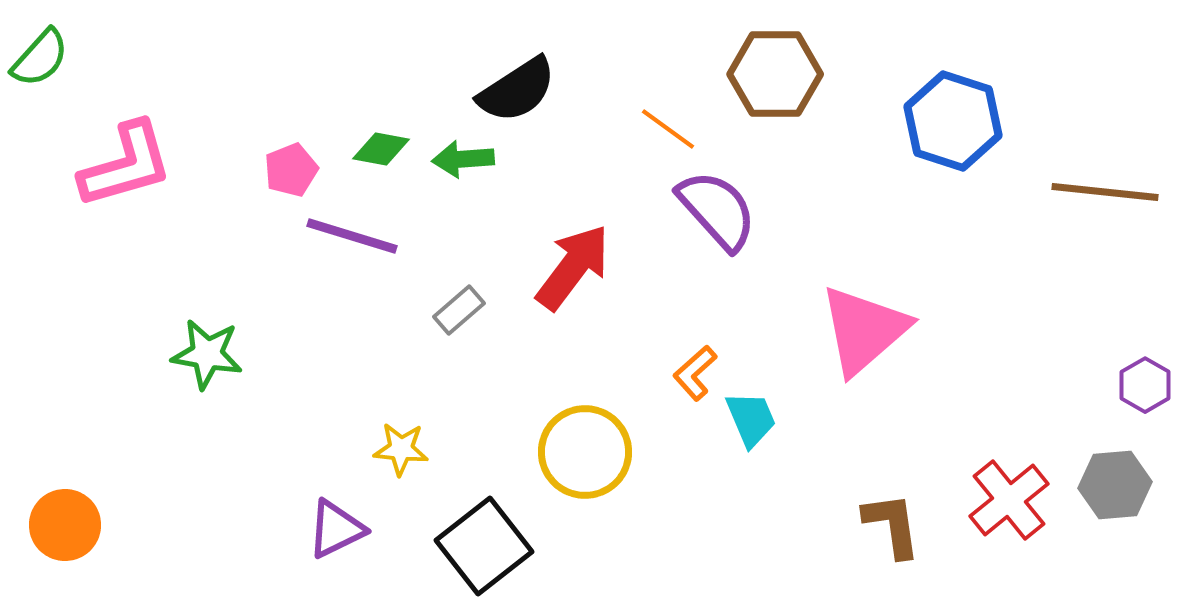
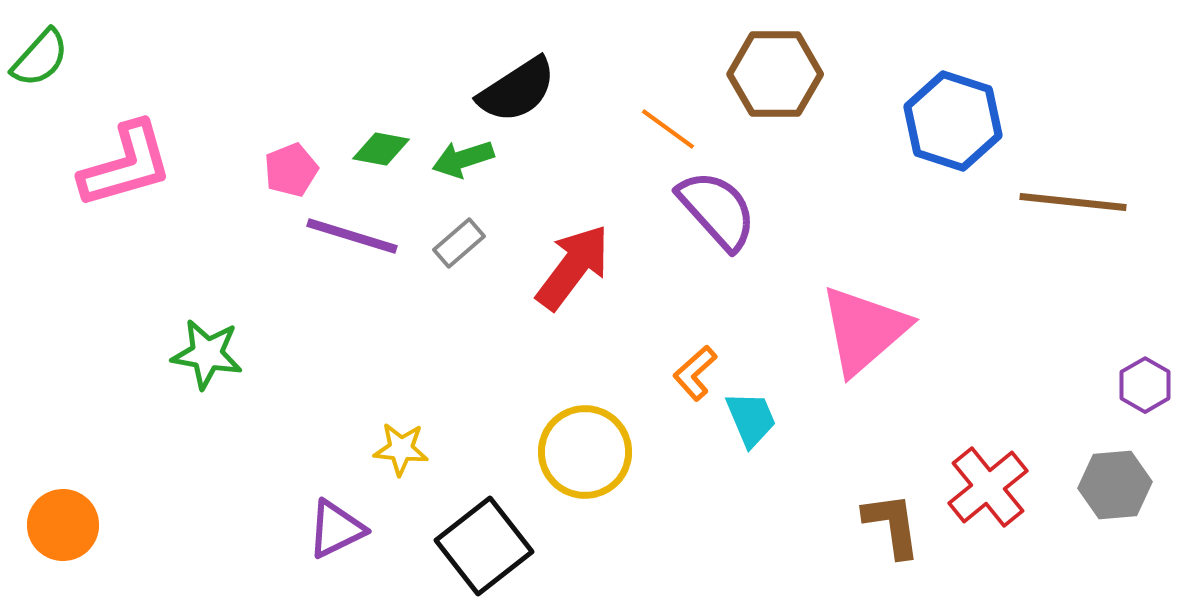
green arrow: rotated 14 degrees counterclockwise
brown line: moved 32 px left, 10 px down
gray rectangle: moved 67 px up
red cross: moved 21 px left, 13 px up
orange circle: moved 2 px left
